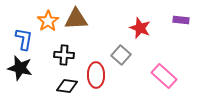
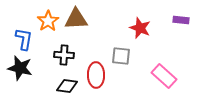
gray square: moved 1 px down; rotated 36 degrees counterclockwise
